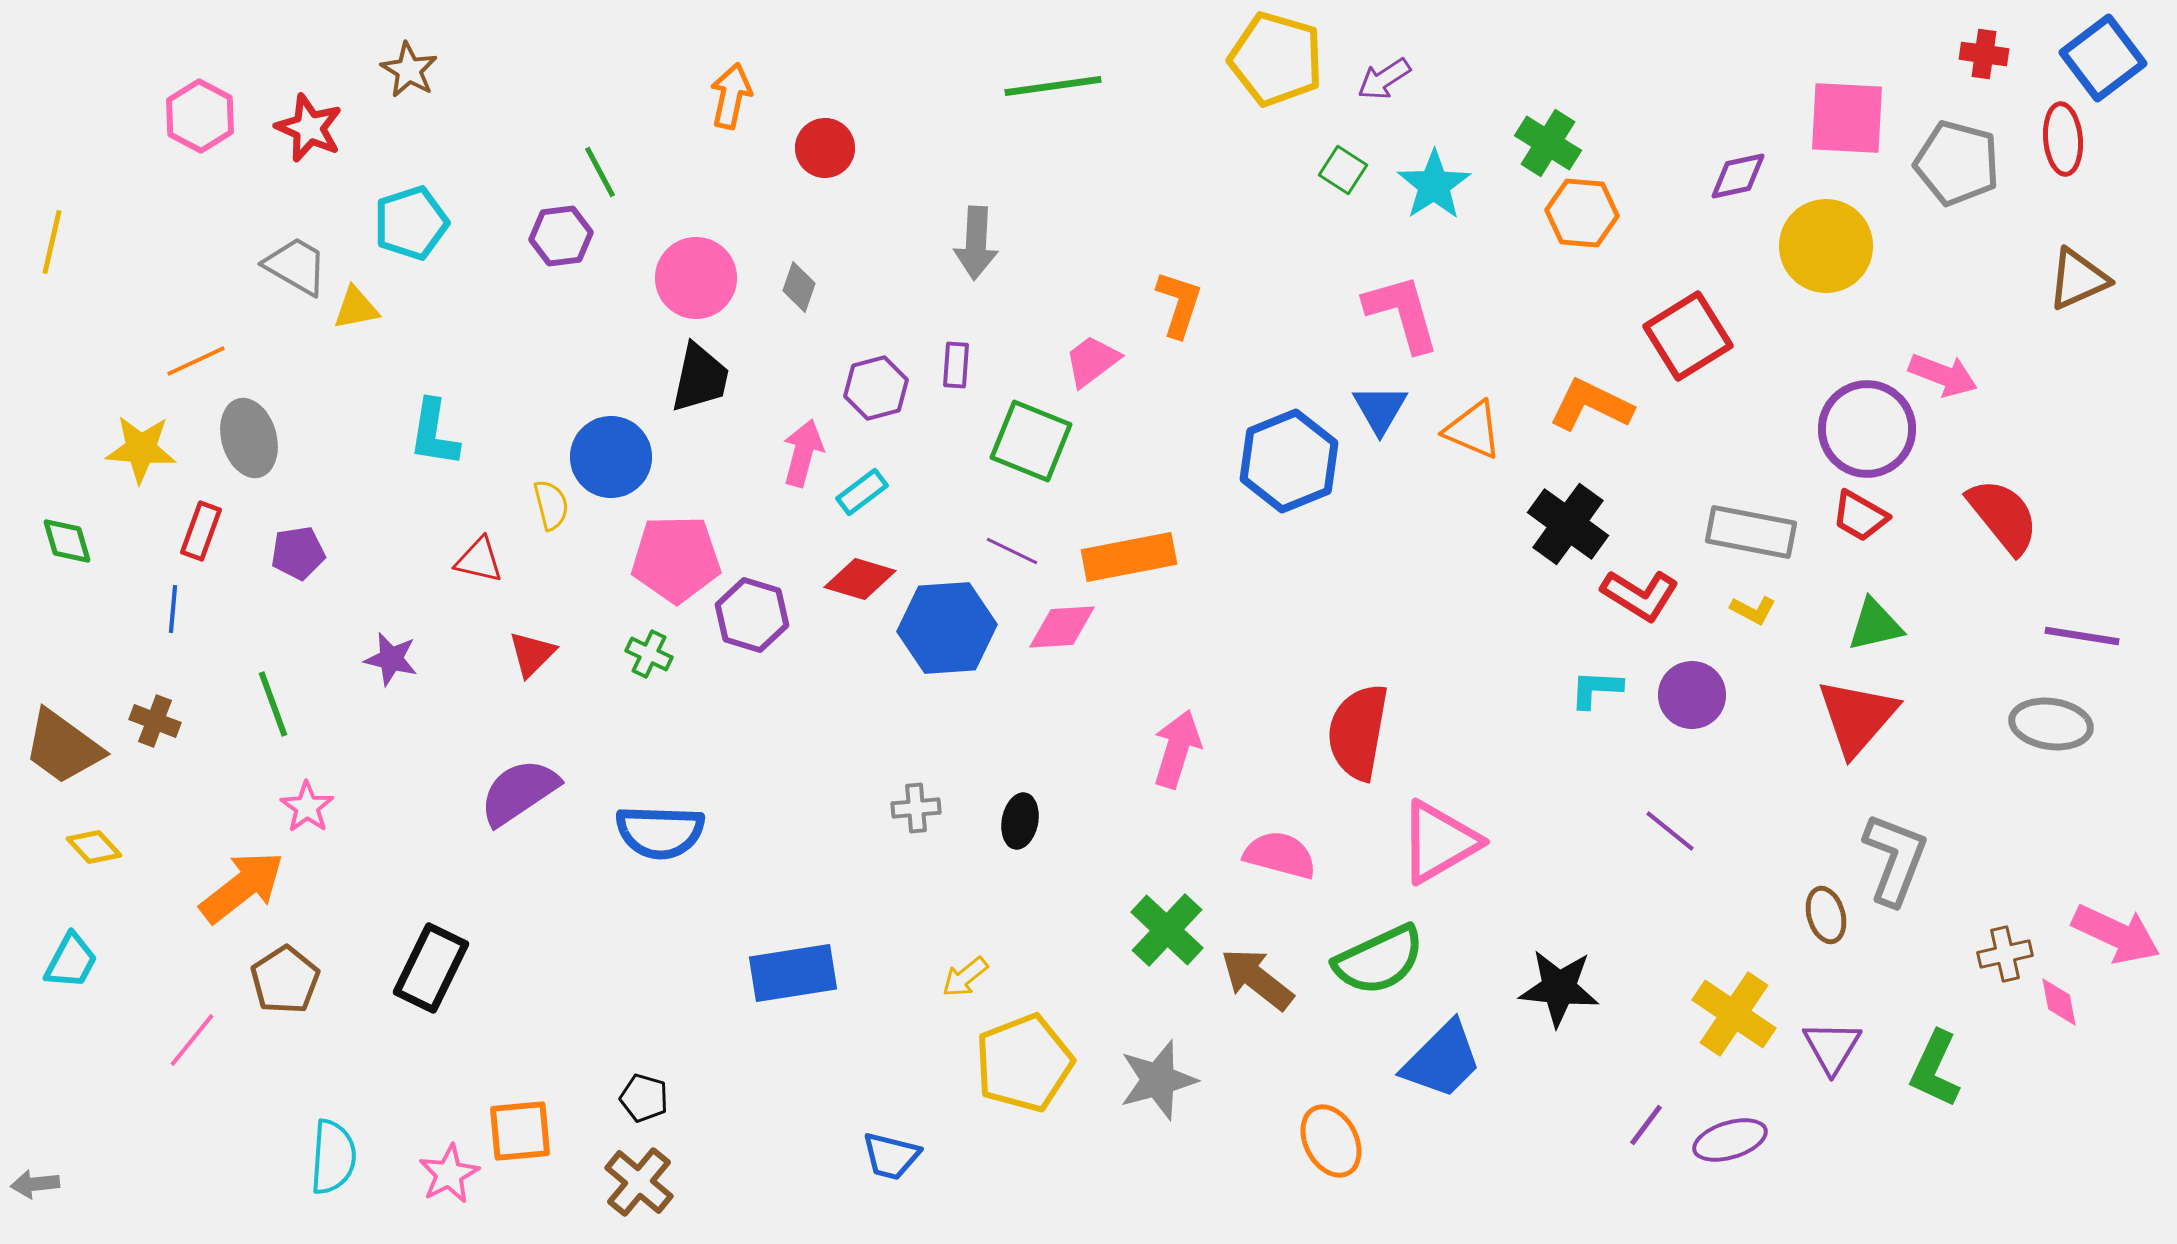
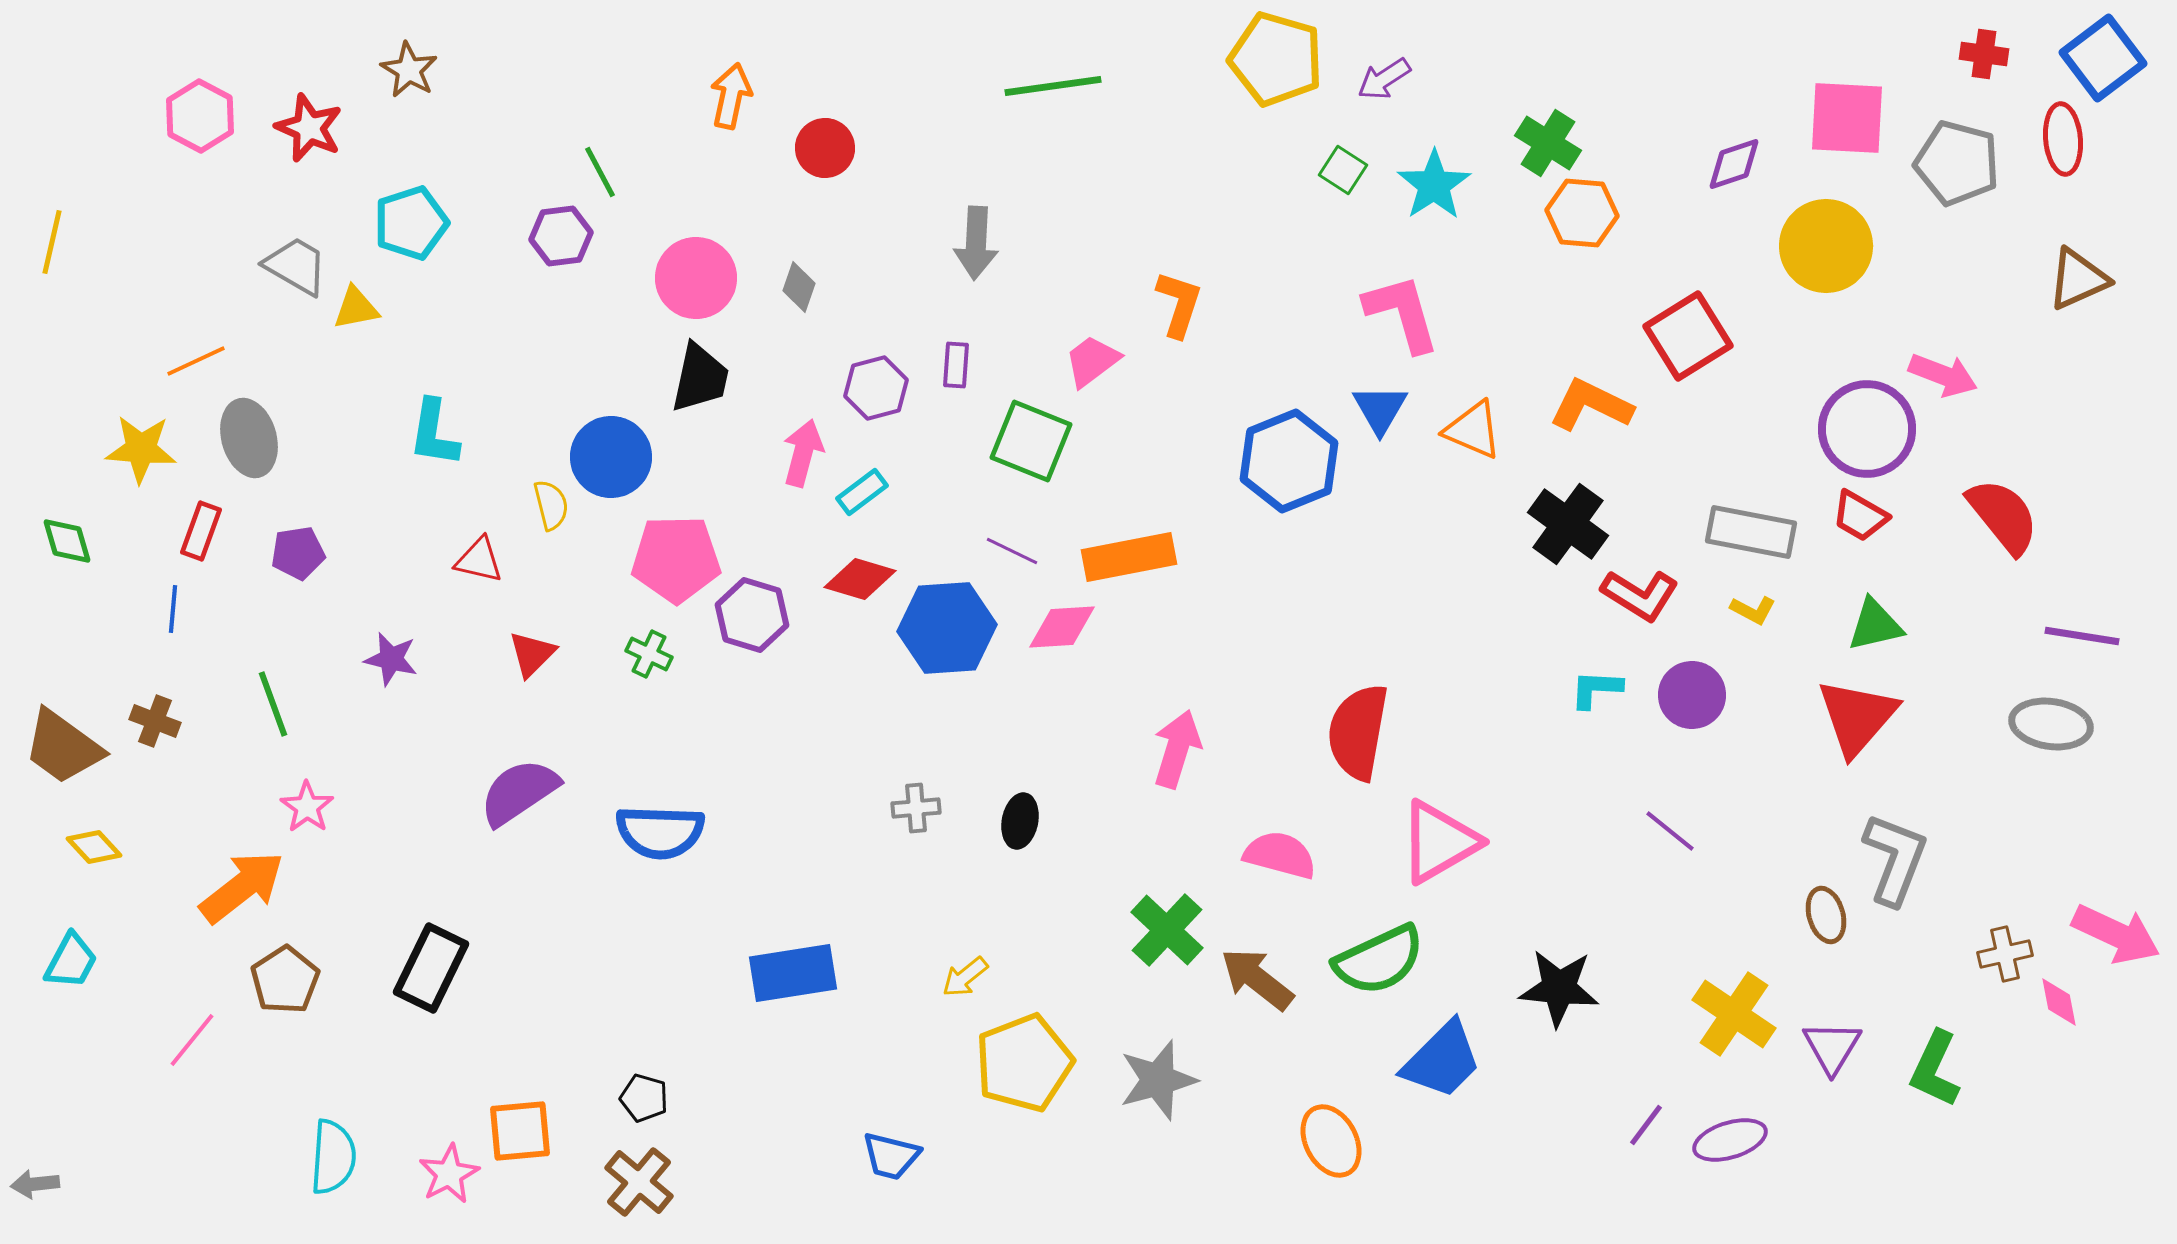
purple diamond at (1738, 176): moved 4 px left, 12 px up; rotated 6 degrees counterclockwise
